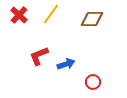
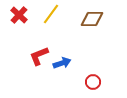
blue arrow: moved 4 px left, 1 px up
